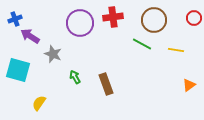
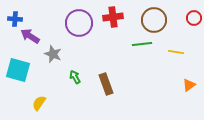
blue cross: rotated 24 degrees clockwise
purple circle: moved 1 px left
green line: rotated 36 degrees counterclockwise
yellow line: moved 2 px down
